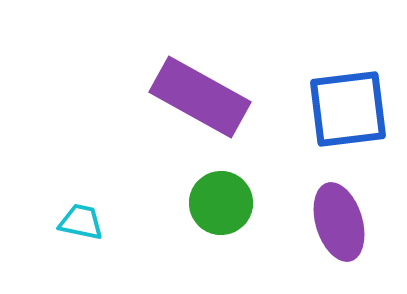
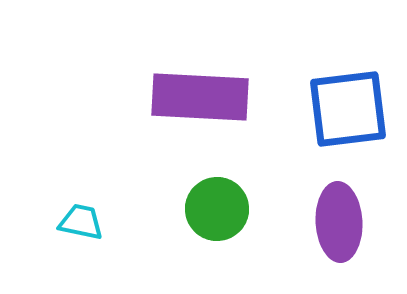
purple rectangle: rotated 26 degrees counterclockwise
green circle: moved 4 px left, 6 px down
purple ellipse: rotated 14 degrees clockwise
